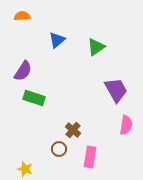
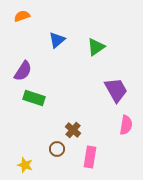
orange semicircle: rotated 14 degrees counterclockwise
brown circle: moved 2 px left
yellow star: moved 4 px up
